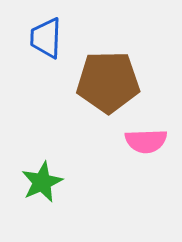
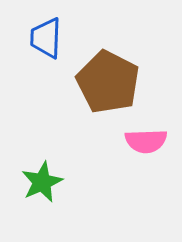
brown pentagon: rotated 28 degrees clockwise
